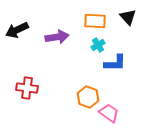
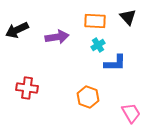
pink trapezoid: moved 22 px right; rotated 25 degrees clockwise
